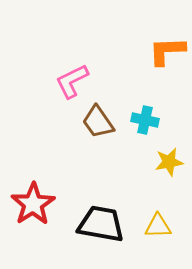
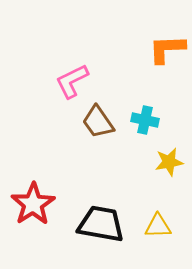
orange L-shape: moved 2 px up
